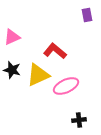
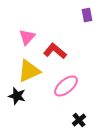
pink triangle: moved 15 px right; rotated 24 degrees counterclockwise
black star: moved 5 px right, 26 px down
yellow triangle: moved 9 px left, 4 px up
pink ellipse: rotated 15 degrees counterclockwise
black cross: rotated 32 degrees counterclockwise
